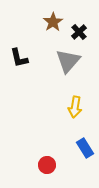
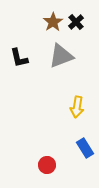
black cross: moved 3 px left, 10 px up
gray triangle: moved 7 px left, 5 px up; rotated 28 degrees clockwise
yellow arrow: moved 2 px right
